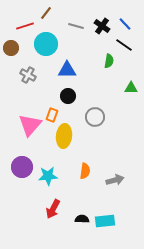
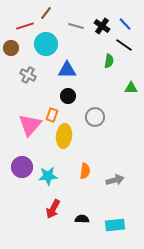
cyan rectangle: moved 10 px right, 4 px down
